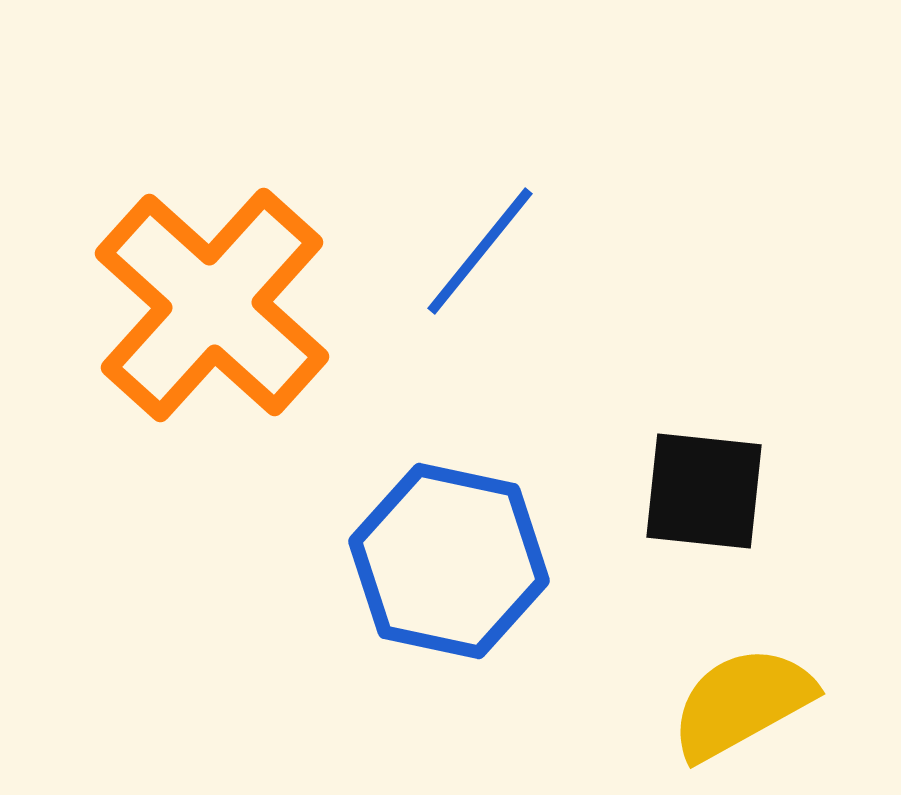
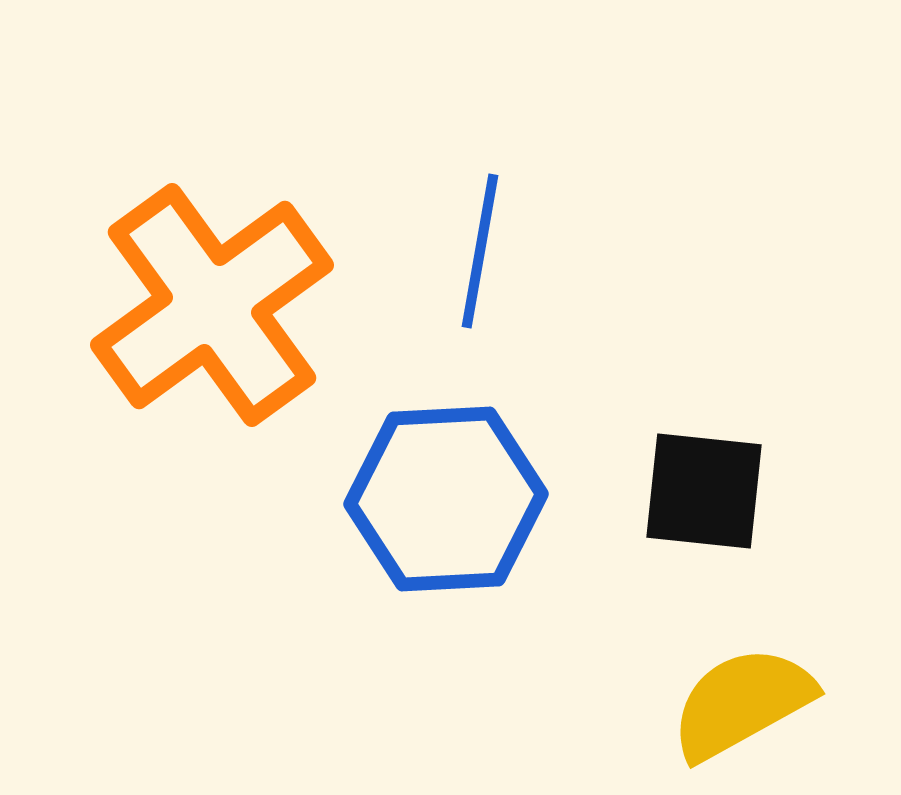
blue line: rotated 29 degrees counterclockwise
orange cross: rotated 12 degrees clockwise
blue hexagon: moved 3 px left, 62 px up; rotated 15 degrees counterclockwise
